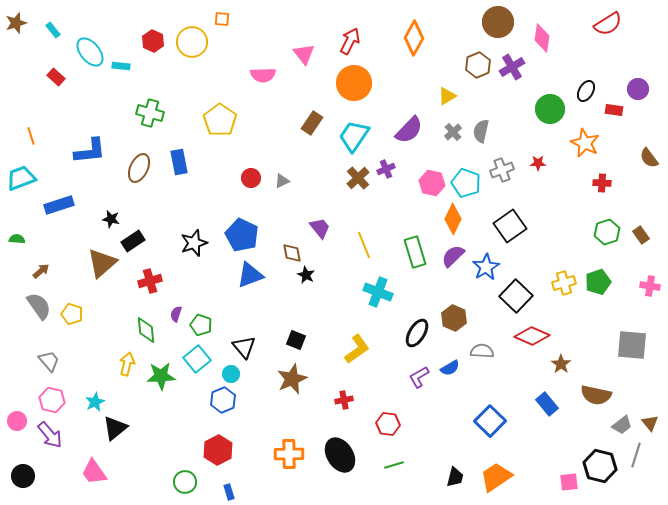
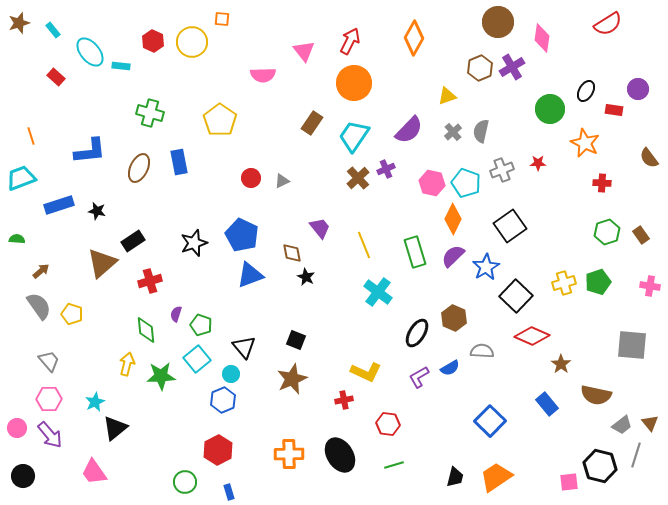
brown star at (16, 23): moved 3 px right
pink triangle at (304, 54): moved 3 px up
brown hexagon at (478, 65): moved 2 px right, 3 px down
yellow triangle at (447, 96): rotated 12 degrees clockwise
black star at (111, 219): moved 14 px left, 8 px up
black star at (306, 275): moved 2 px down
cyan cross at (378, 292): rotated 16 degrees clockwise
yellow L-shape at (357, 349): moved 9 px right, 23 px down; rotated 60 degrees clockwise
pink hexagon at (52, 400): moved 3 px left, 1 px up; rotated 15 degrees counterclockwise
pink circle at (17, 421): moved 7 px down
